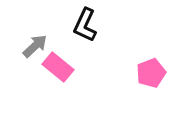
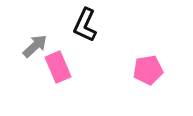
pink rectangle: rotated 28 degrees clockwise
pink pentagon: moved 3 px left, 3 px up; rotated 12 degrees clockwise
